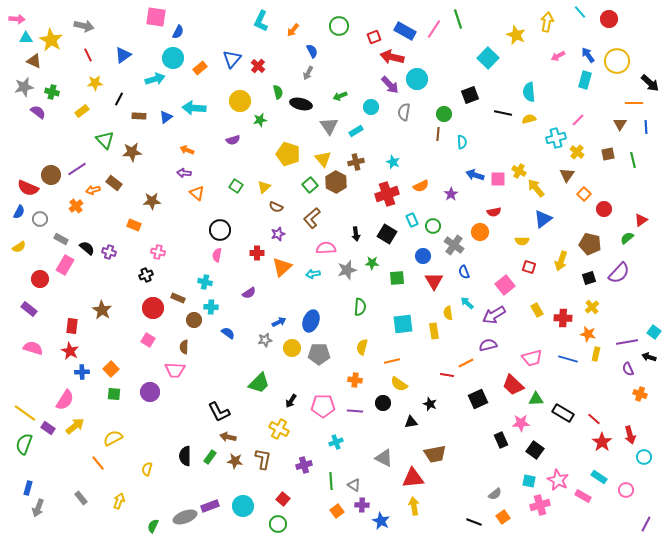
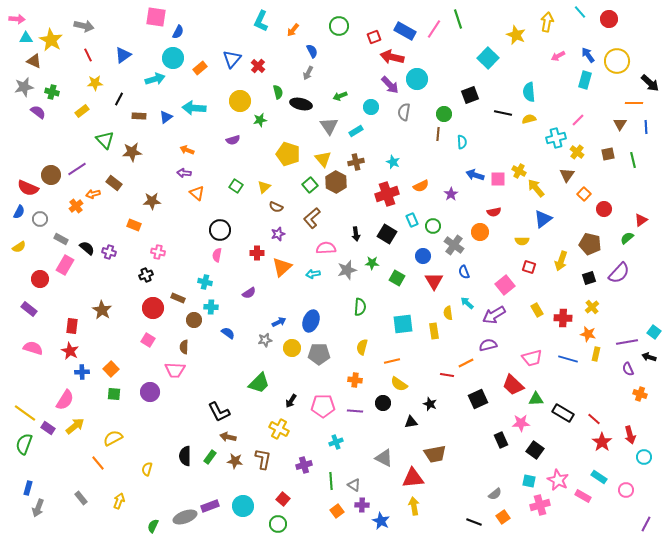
orange arrow at (93, 190): moved 4 px down
green square at (397, 278): rotated 35 degrees clockwise
